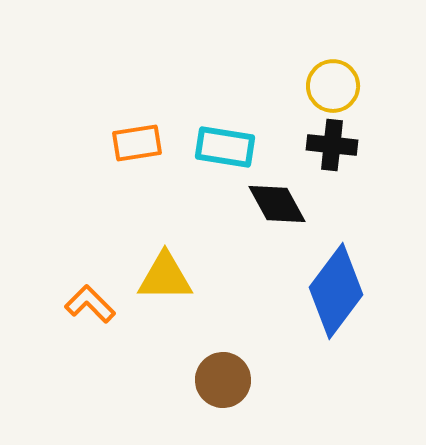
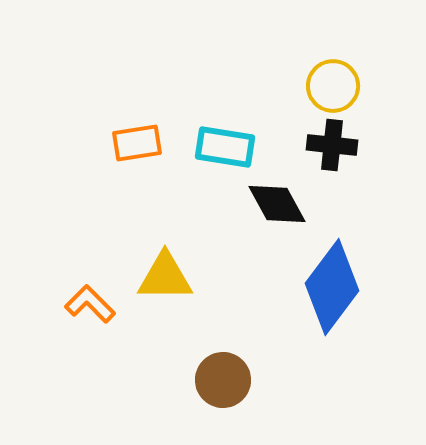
blue diamond: moved 4 px left, 4 px up
